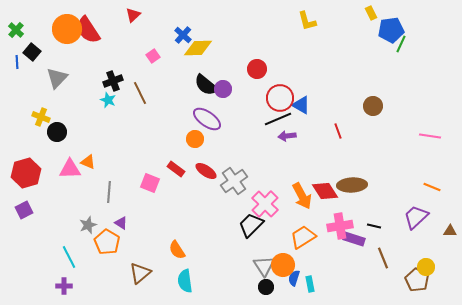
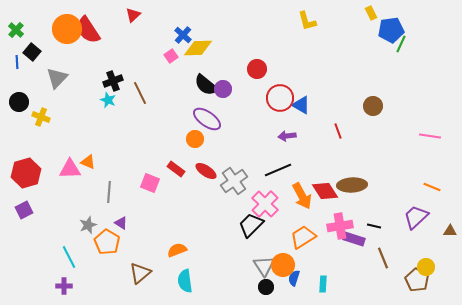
pink square at (153, 56): moved 18 px right
black line at (278, 119): moved 51 px down
black circle at (57, 132): moved 38 px left, 30 px up
orange semicircle at (177, 250): rotated 102 degrees clockwise
cyan rectangle at (310, 284): moved 13 px right; rotated 14 degrees clockwise
